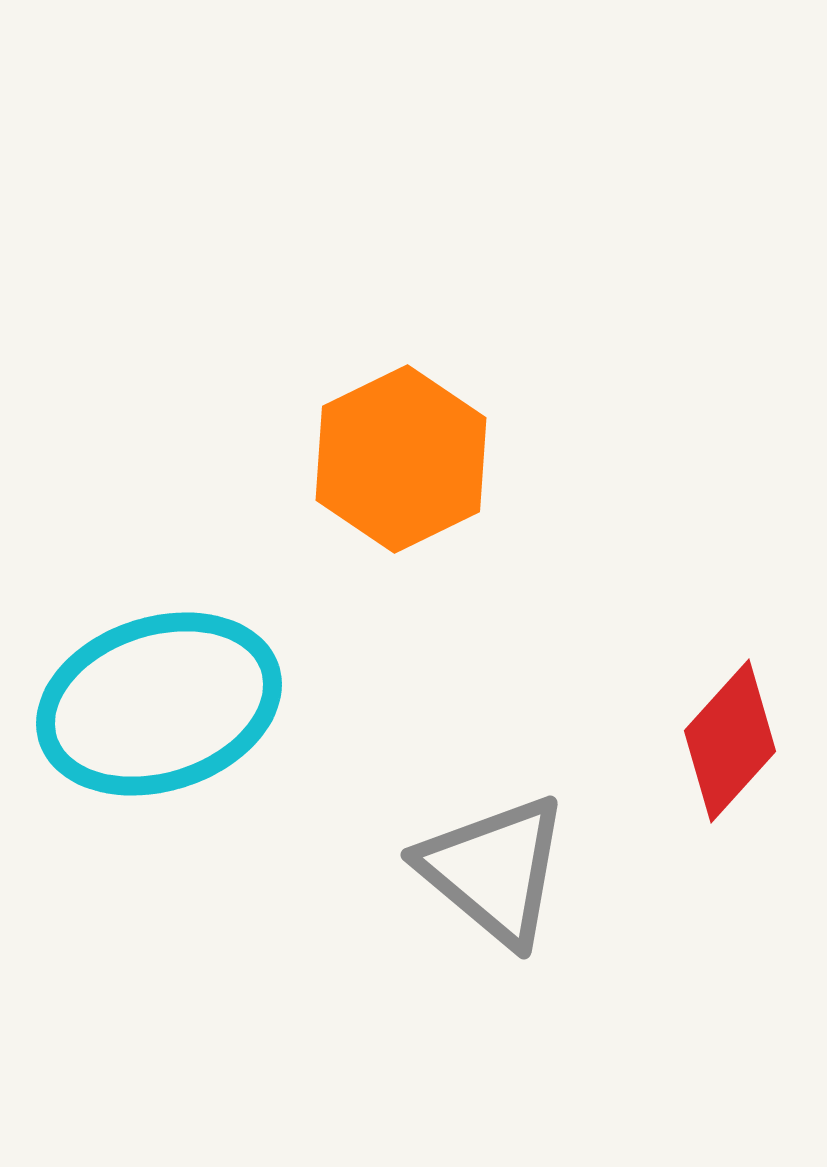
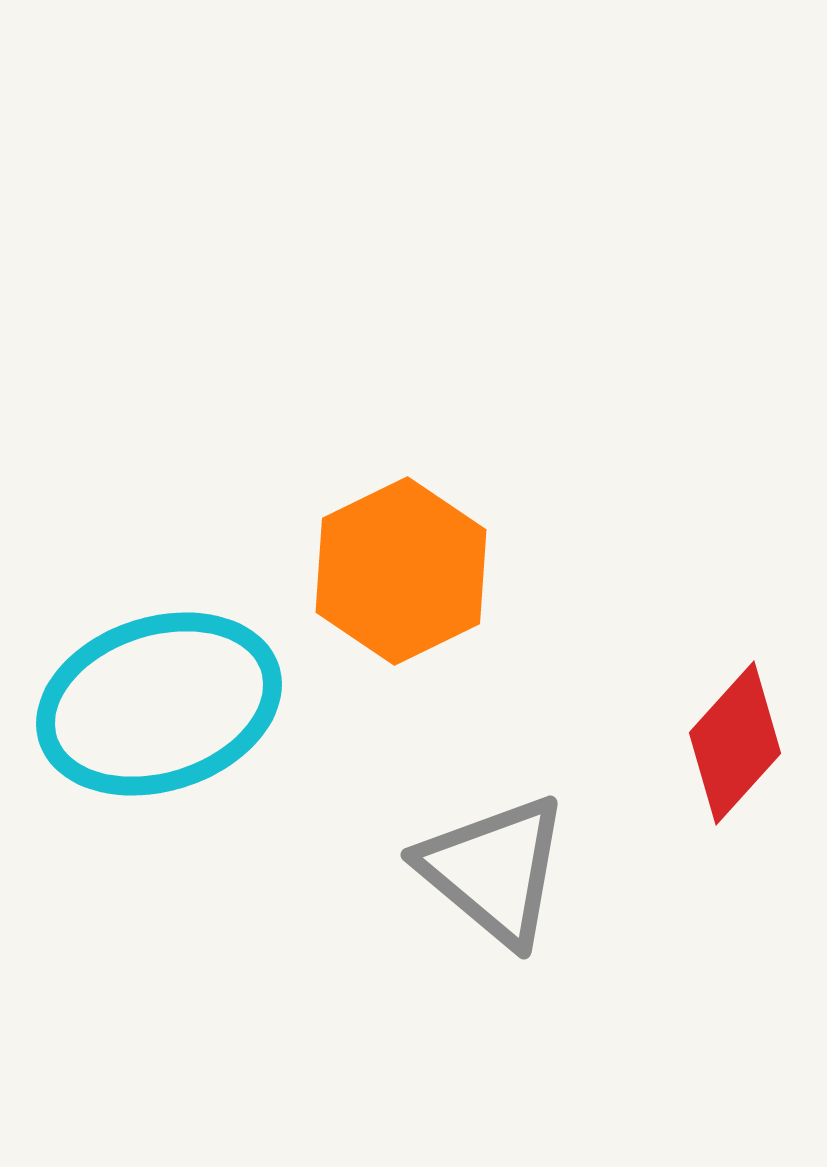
orange hexagon: moved 112 px down
red diamond: moved 5 px right, 2 px down
